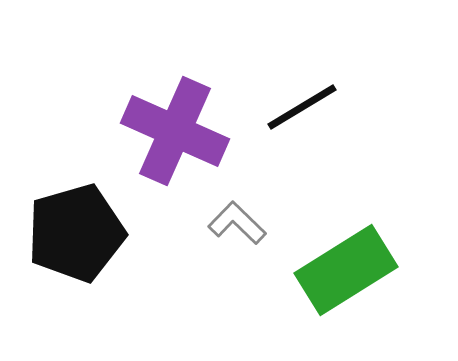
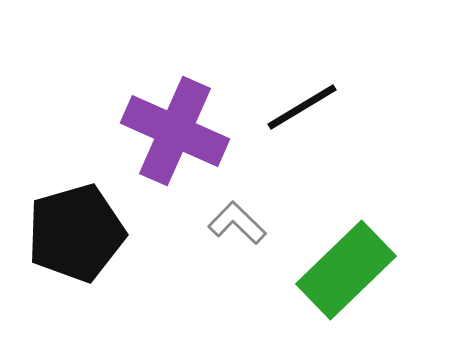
green rectangle: rotated 12 degrees counterclockwise
